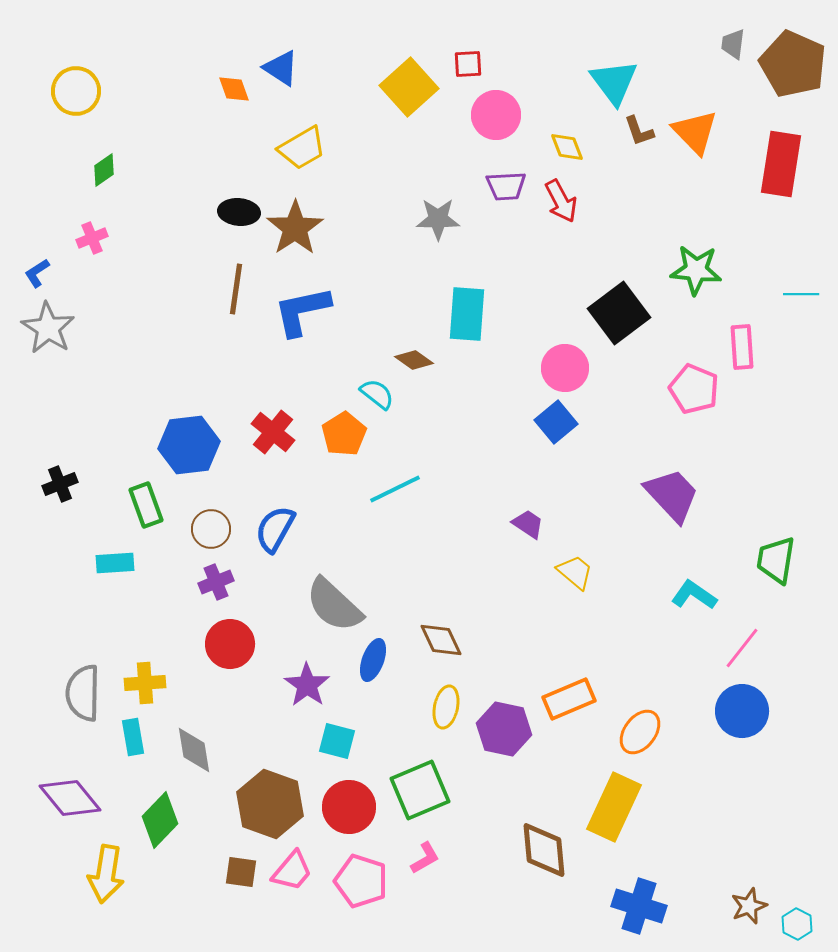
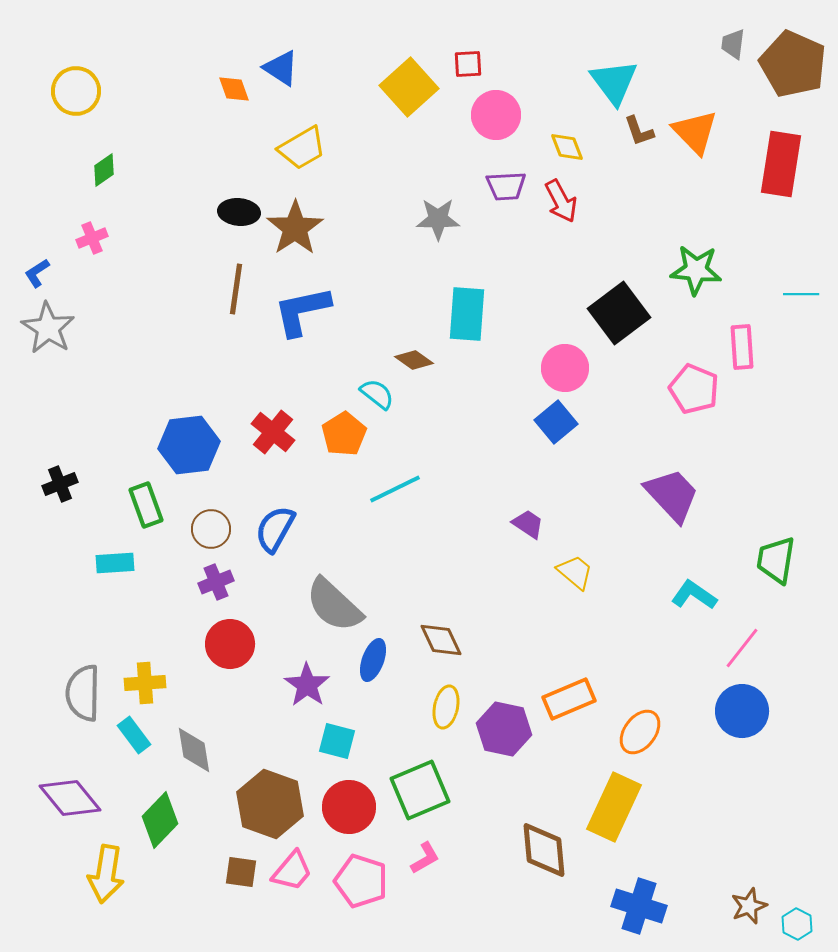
cyan rectangle at (133, 737): moved 1 px right, 2 px up; rotated 27 degrees counterclockwise
